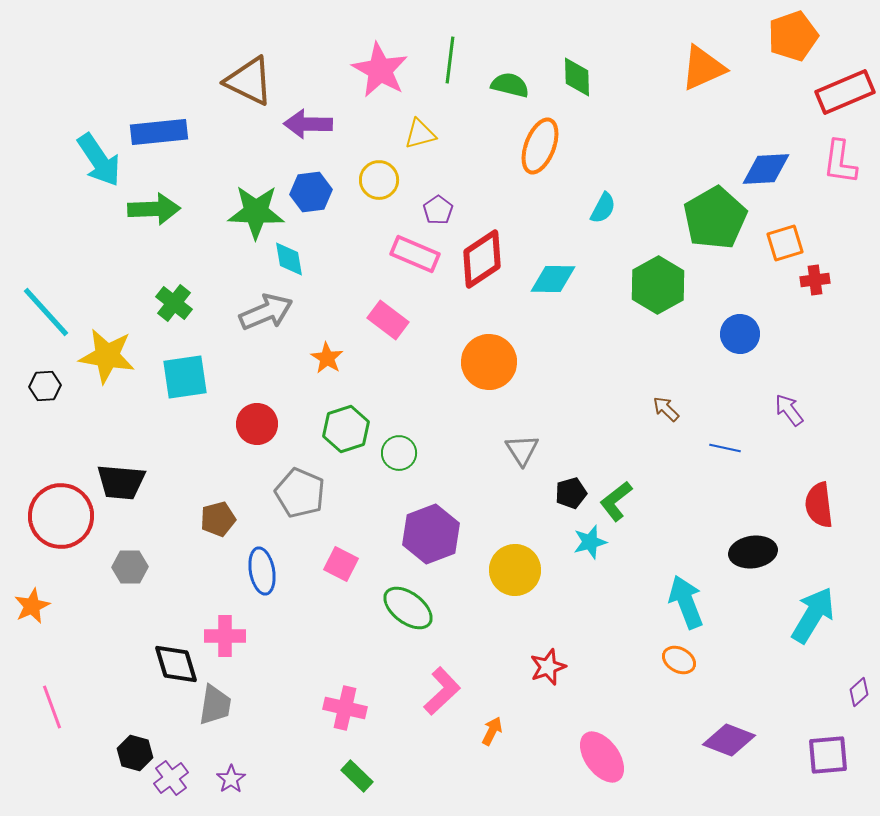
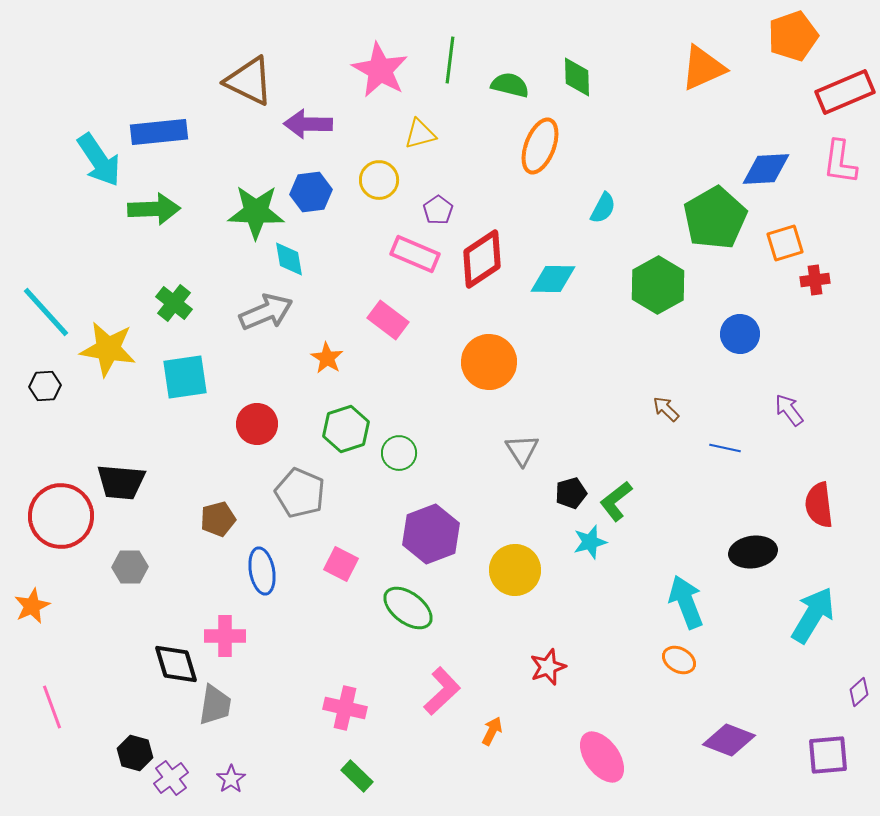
yellow star at (107, 356): moved 1 px right, 7 px up
